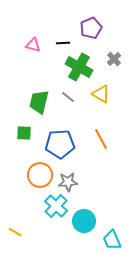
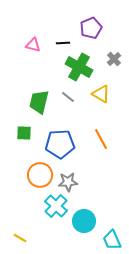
yellow line: moved 5 px right, 6 px down
